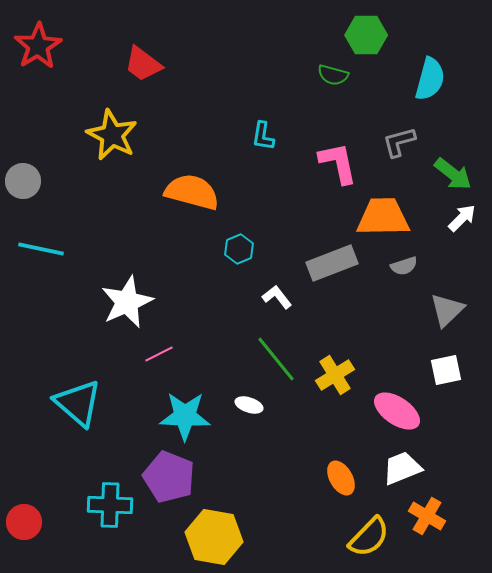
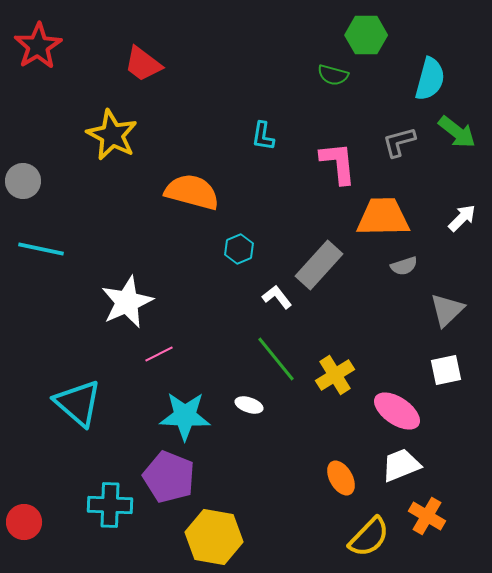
pink L-shape: rotated 6 degrees clockwise
green arrow: moved 4 px right, 42 px up
gray rectangle: moved 13 px left, 2 px down; rotated 27 degrees counterclockwise
white trapezoid: moved 1 px left, 3 px up
